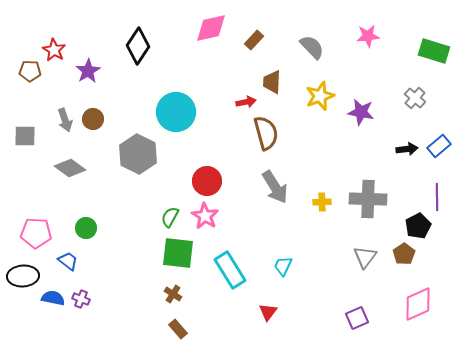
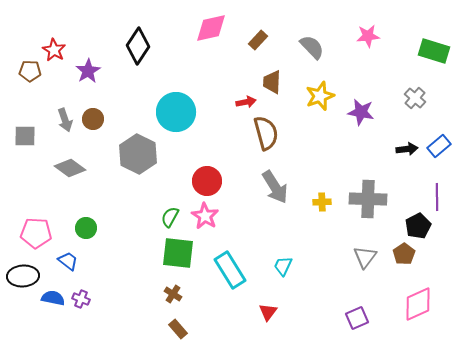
brown rectangle at (254, 40): moved 4 px right
